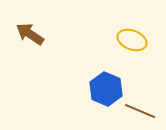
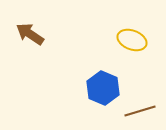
blue hexagon: moved 3 px left, 1 px up
brown line: rotated 40 degrees counterclockwise
